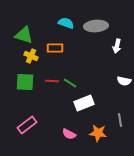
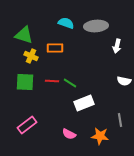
orange star: moved 2 px right, 3 px down
